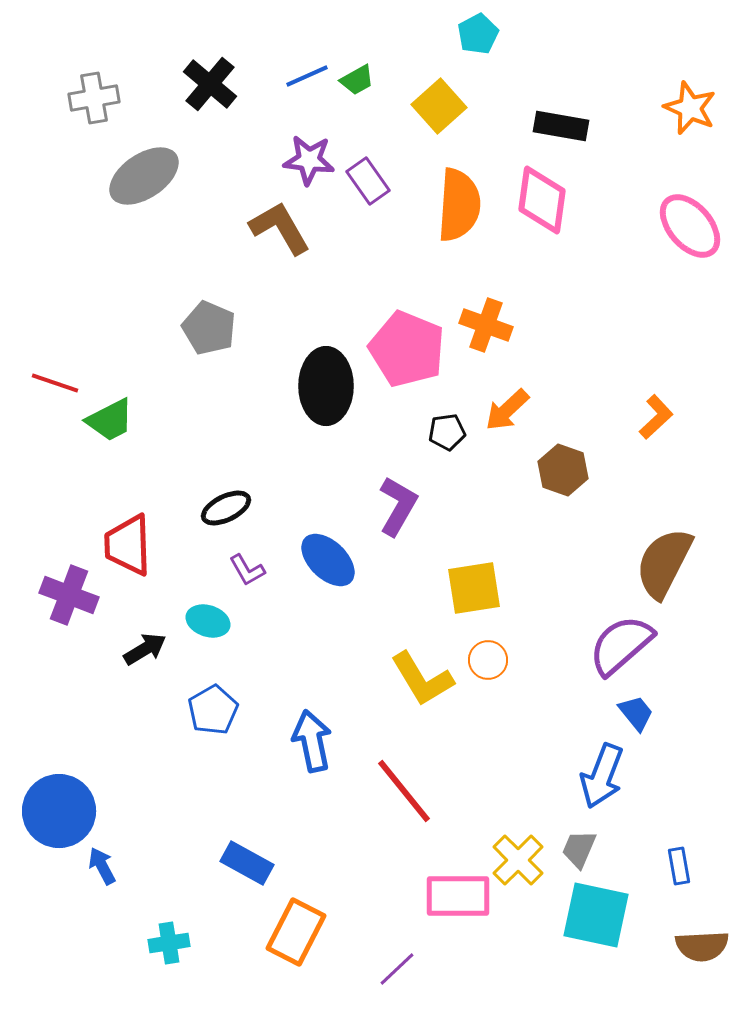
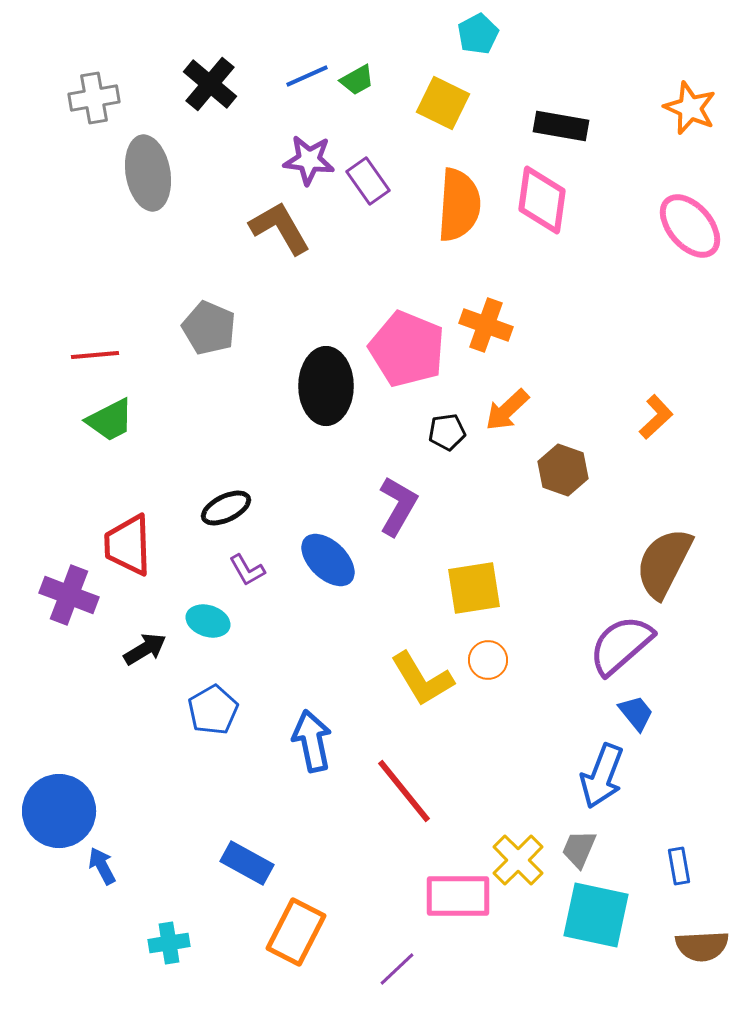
yellow square at (439, 106): moved 4 px right, 3 px up; rotated 22 degrees counterclockwise
gray ellipse at (144, 176): moved 4 px right, 3 px up; rotated 66 degrees counterclockwise
red line at (55, 383): moved 40 px right, 28 px up; rotated 24 degrees counterclockwise
